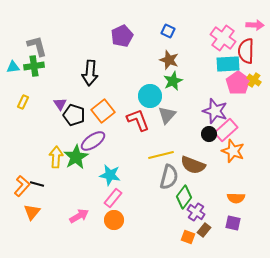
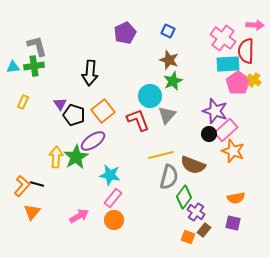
purple pentagon at (122, 36): moved 3 px right, 3 px up
orange semicircle at (236, 198): rotated 12 degrees counterclockwise
